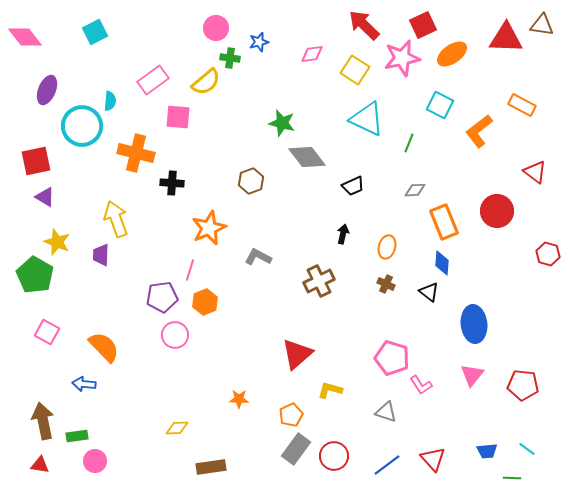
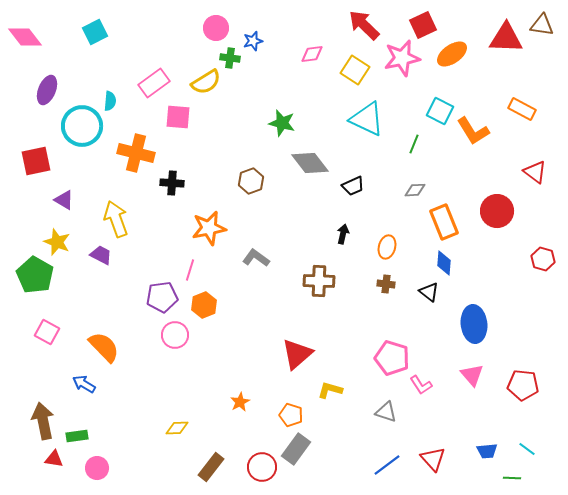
blue star at (259, 42): moved 6 px left, 1 px up
pink rectangle at (153, 80): moved 1 px right, 3 px down
yellow semicircle at (206, 82): rotated 8 degrees clockwise
cyan square at (440, 105): moved 6 px down
orange rectangle at (522, 105): moved 4 px down
orange L-shape at (479, 131): moved 6 px left; rotated 84 degrees counterclockwise
green line at (409, 143): moved 5 px right, 1 px down
gray diamond at (307, 157): moved 3 px right, 6 px down
purple triangle at (45, 197): moved 19 px right, 3 px down
orange star at (209, 228): rotated 12 degrees clockwise
red hexagon at (548, 254): moved 5 px left, 5 px down
purple trapezoid at (101, 255): rotated 115 degrees clockwise
gray L-shape at (258, 257): moved 2 px left, 1 px down; rotated 8 degrees clockwise
blue diamond at (442, 263): moved 2 px right
brown cross at (319, 281): rotated 28 degrees clockwise
brown cross at (386, 284): rotated 18 degrees counterclockwise
orange hexagon at (205, 302): moved 1 px left, 3 px down
pink triangle at (472, 375): rotated 20 degrees counterclockwise
blue arrow at (84, 384): rotated 25 degrees clockwise
orange star at (239, 399): moved 1 px right, 3 px down; rotated 30 degrees counterclockwise
orange pentagon at (291, 415): rotated 30 degrees counterclockwise
red circle at (334, 456): moved 72 px left, 11 px down
pink circle at (95, 461): moved 2 px right, 7 px down
red triangle at (40, 465): moved 14 px right, 6 px up
brown rectangle at (211, 467): rotated 44 degrees counterclockwise
